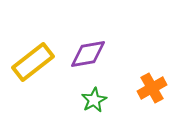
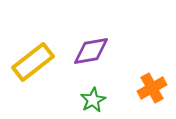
purple diamond: moved 3 px right, 3 px up
green star: moved 1 px left
